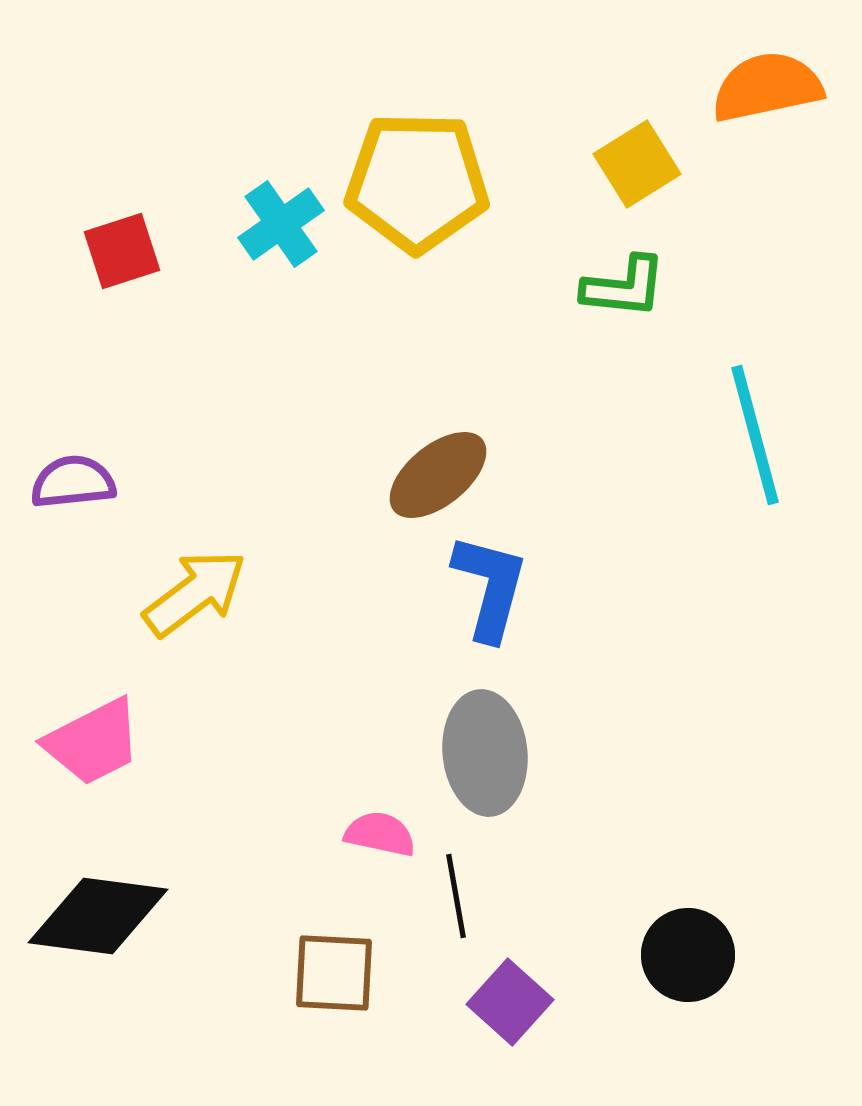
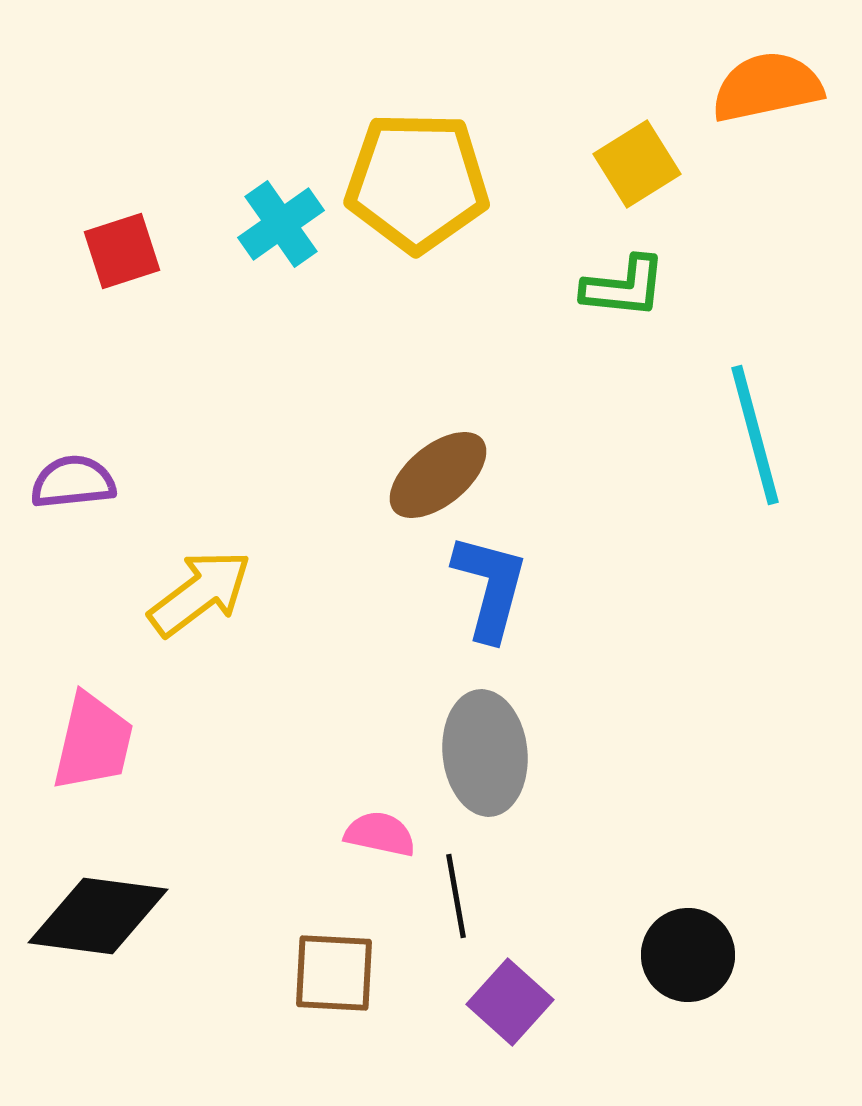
yellow arrow: moved 5 px right
pink trapezoid: rotated 50 degrees counterclockwise
